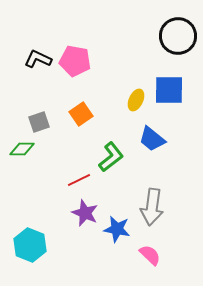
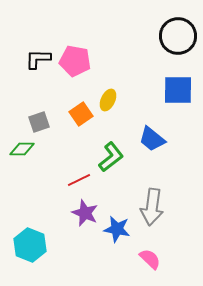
black L-shape: rotated 24 degrees counterclockwise
blue square: moved 9 px right
yellow ellipse: moved 28 px left
pink semicircle: moved 4 px down
